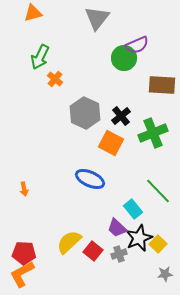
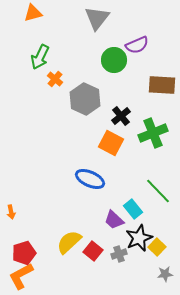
green circle: moved 10 px left, 2 px down
gray hexagon: moved 14 px up
orange arrow: moved 13 px left, 23 px down
purple trapezoid: moved 3 px left, 8 px up
yellow square: moved 1 px left, 3 px down
red pentagon: rotated 20 degrees counterclockwise
orange L-shape: moved 1 px left, 2 px down
